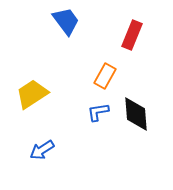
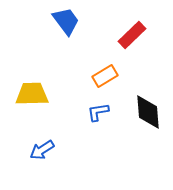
red rectangle: rotated 24 degrees clockwise
orange rectangle: rotated 30 degrees clockwise
yellow trapezoid: rotated 32 degrees clockwise
black diamond: moved 12 px right, 2 px up
